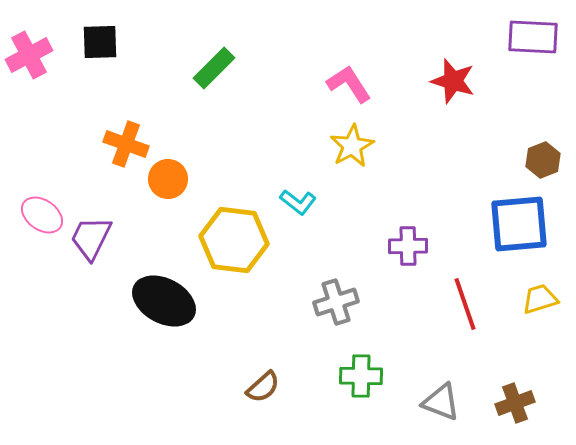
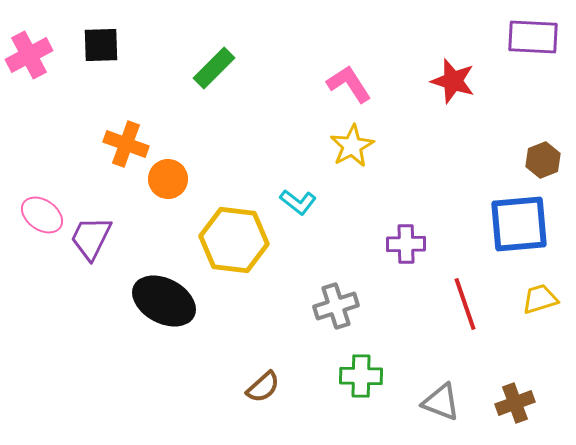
black square: moved 1 px right, 3 px down
purple cross: moved 2 px left, 2 px up
gray cross: moved 4 px down
